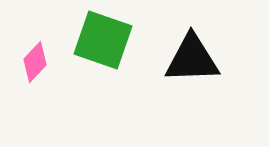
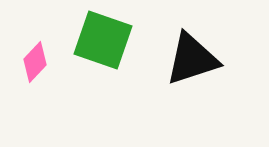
black triangle: rotated 16 degrees counterclockwise
